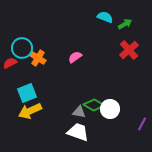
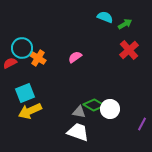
cyan square: moved 2 px left
